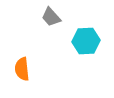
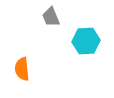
gray trapezoid: rotated 20 degrees clockwise
